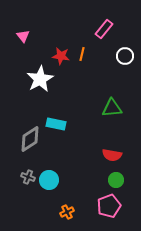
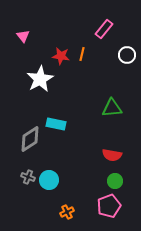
white circle: moved 2 px right, 1 px up
green circle: moved 1 px left, 1 px down
